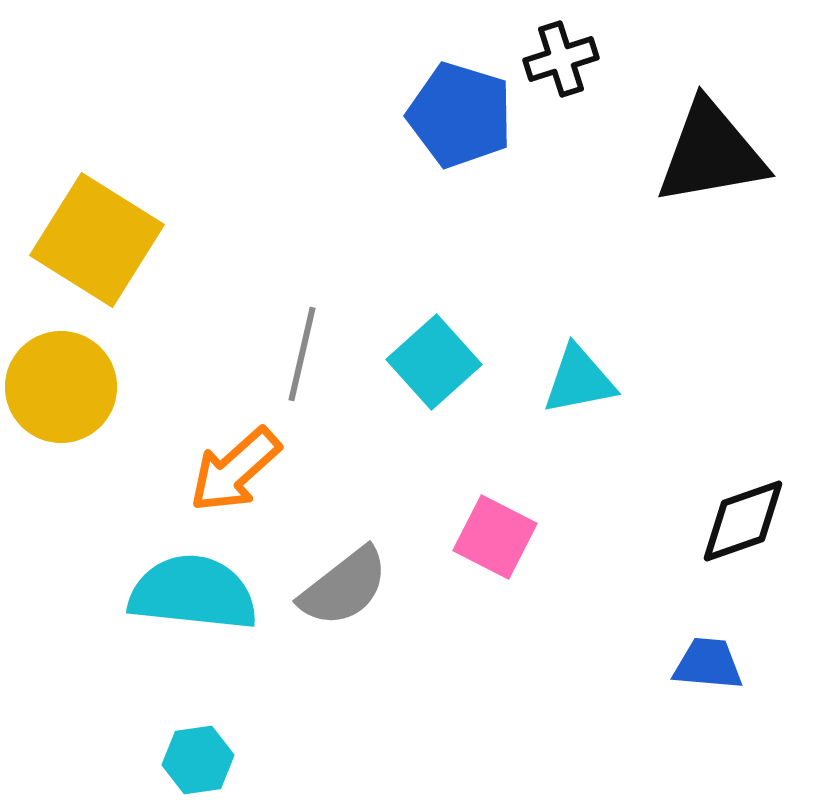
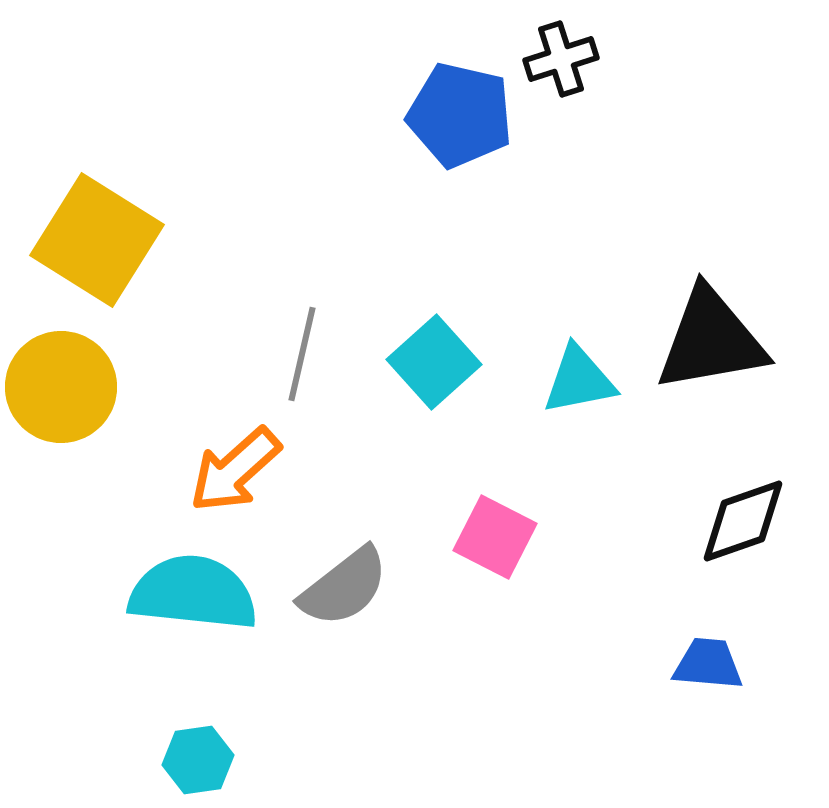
blue pentagon: rotated 4 degrees counterclockwise
black triangle: moved 187 px down
